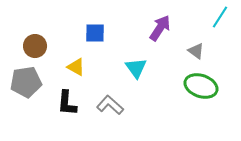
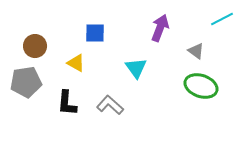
cyan line: moved 2 px right, 2 px down; rotated 30 degrees clockwise
purple arrow: rotated 12 degrees counterclockwise
yellow triangle: moved 4 px up
